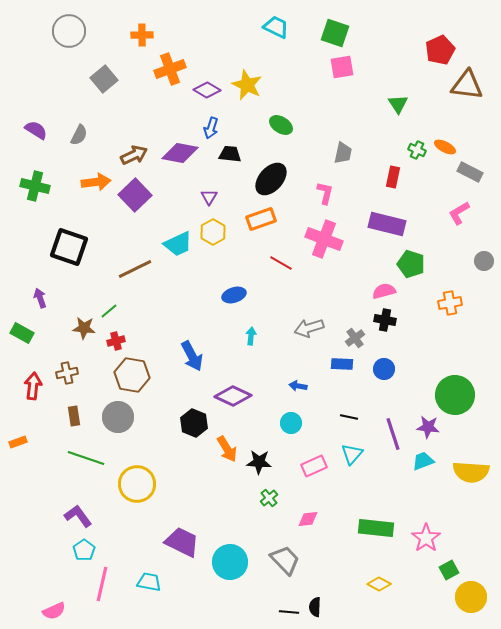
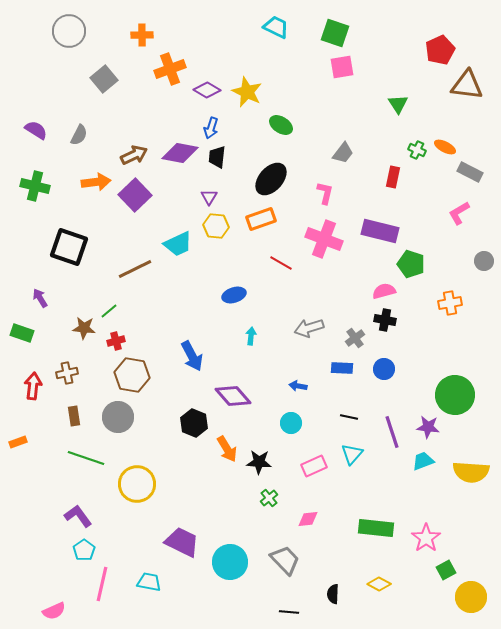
yellow star at (247, 85): moved 7 px down
gray trapezoid at (343, 153): rotated 25 degrees clockwise
black trapezoid at (230, 154): moved 13 px left, 3 px down; rotated 90 degrees counterclockwise
purple rectangle at (387, 224): moved 7 px left, 7 px down
yellow hexagon at (213, 232): moved 3 px right, 6 px up; rotated 25 degrees counterclockwise
purple arrow at (40, 298): rotated 12 degrees counterclockwise
green rectangle at (22, 333): rotated 10 degrees counterclockwise
blue rectangle at (342, 364): moved 4 px down
purple diamond at (233, 396): rotated 24 degrees clockwise
purple line at (393, 434): moved 1 px left, 2 px up
green square at (449, 570): moved 3 px left
black semicircle at (315, 607): moved 18 px right, 13 px up
